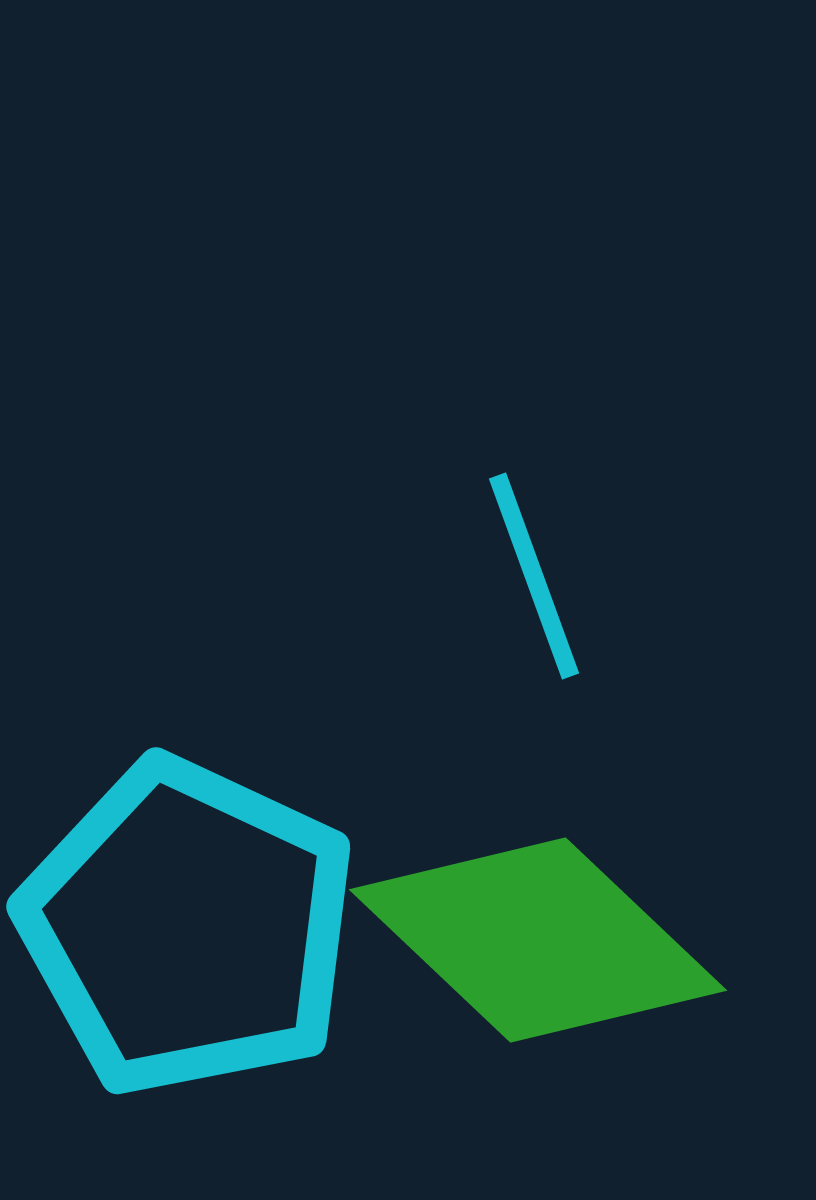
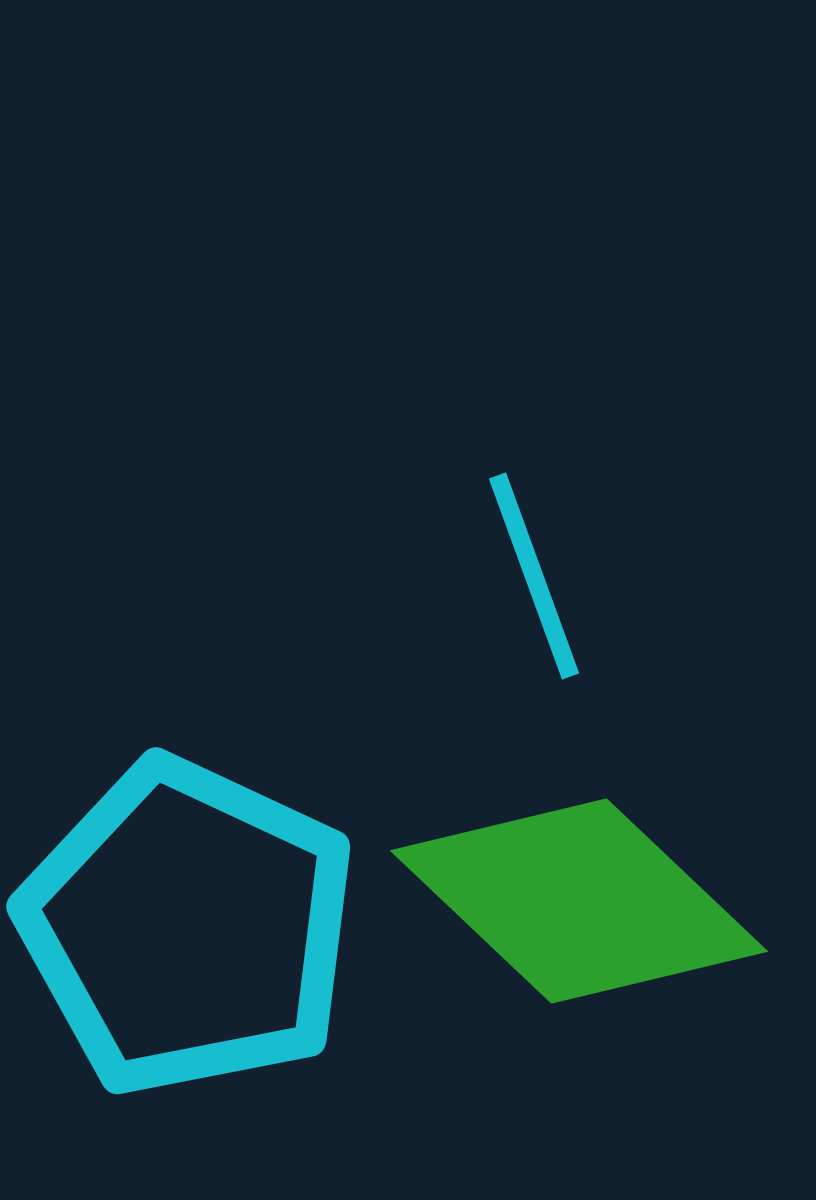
green diamond: moved 41 px right, 39 px up
